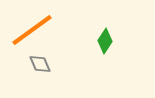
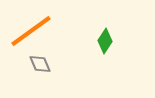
orange line: moved 1 px left, 1 px down
